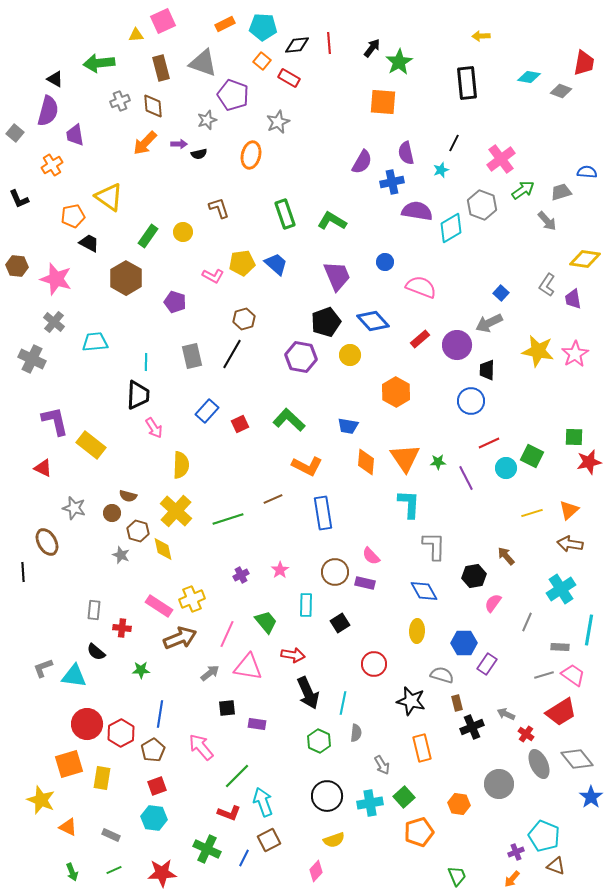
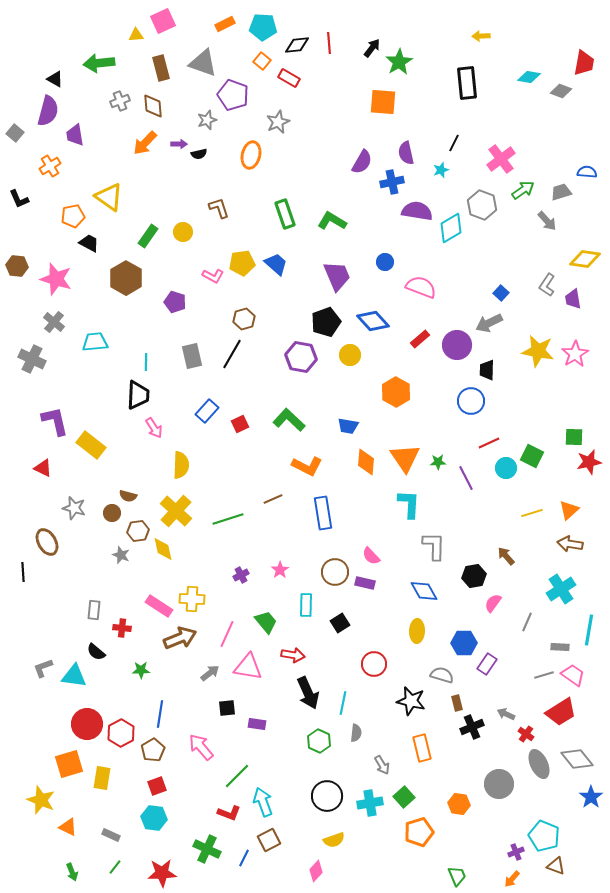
orange cross at (52, 165): moved 2 px left, 1 px down
brown hexagon at (138, 531): rotated 25 degrees counterclockwise
yellow cross at (192, 599): rotated 25 degrees clockwise
green line at (114, 870): moved 1 px right, 3 px up; rotated 28 degrees counterclockwise
